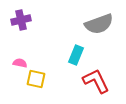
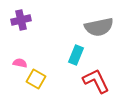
gray semicircle: moved 3 px down; rotated 8 degrees clockwise
yellow square: rotated 18 degrees clockwise
